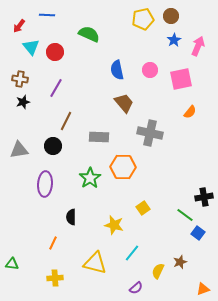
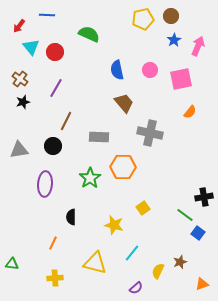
brown cross: rotated 28 degrees clockwise
orange triangle: moved 1 px left, 5 px up
